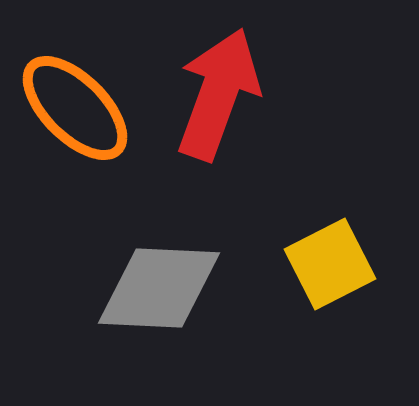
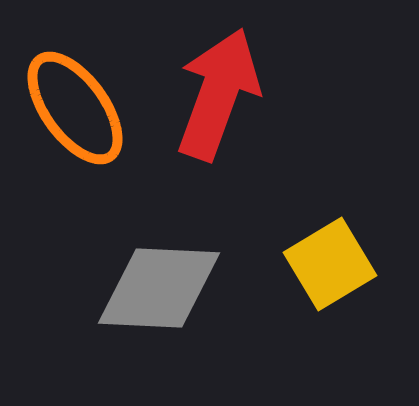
orange ellipse: rotated 9 degrees clockwise
yellow square: rotated 4 degrees counterclockwise
